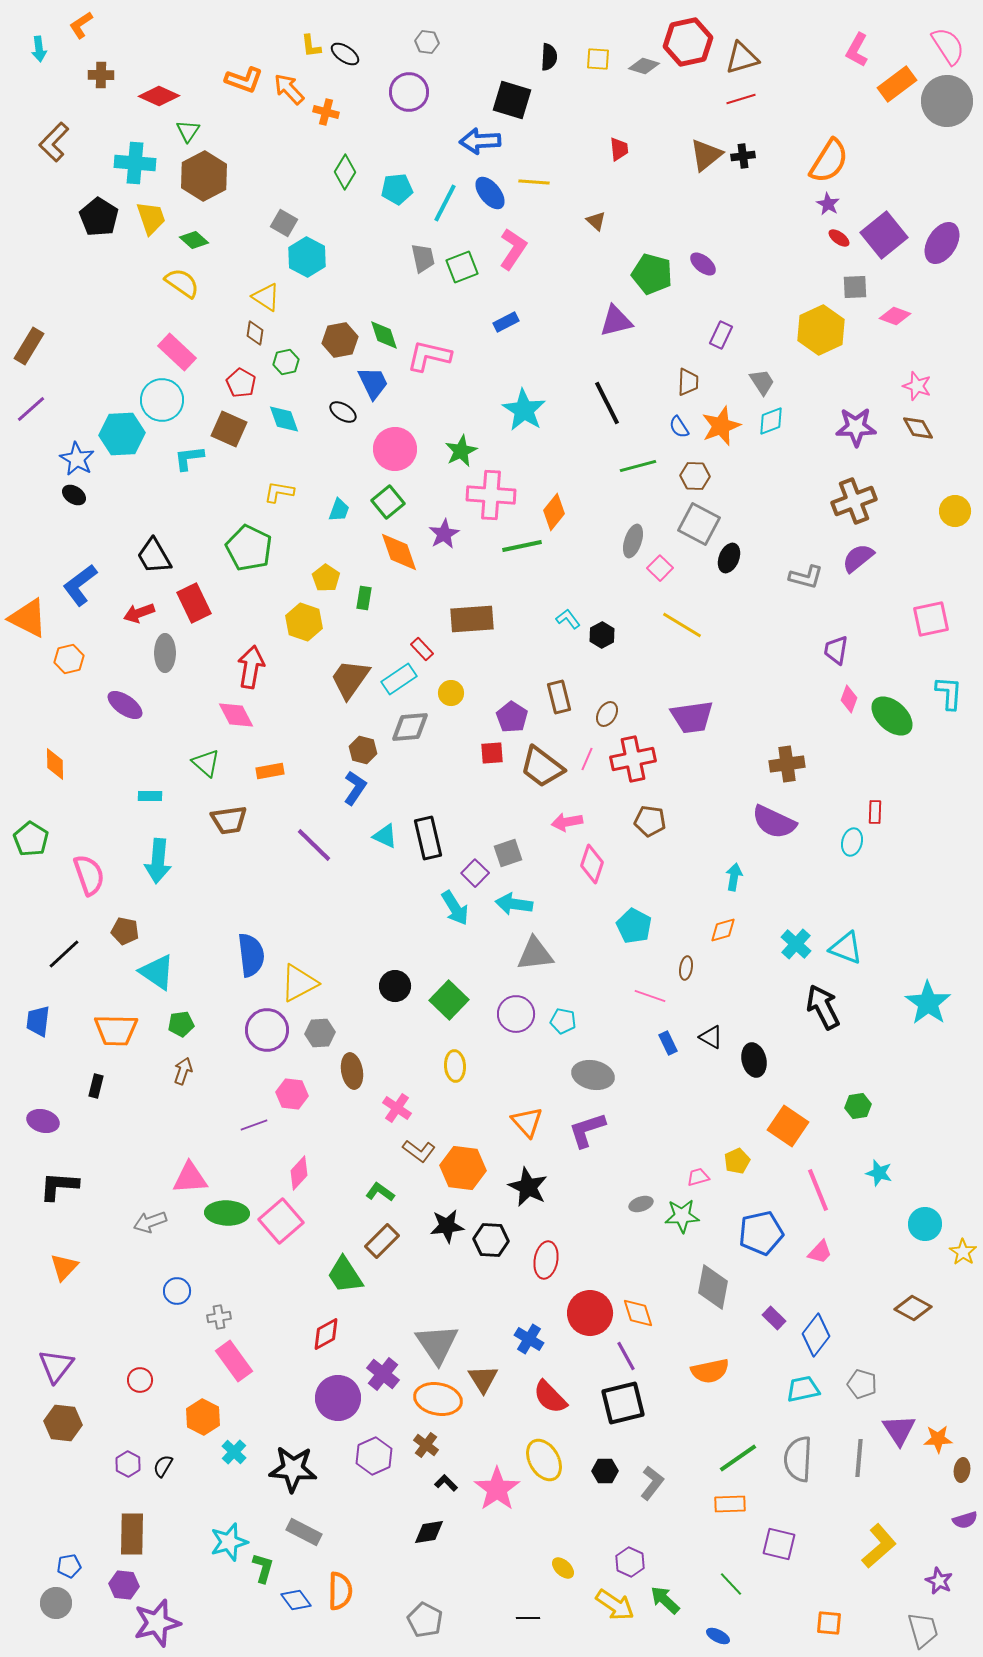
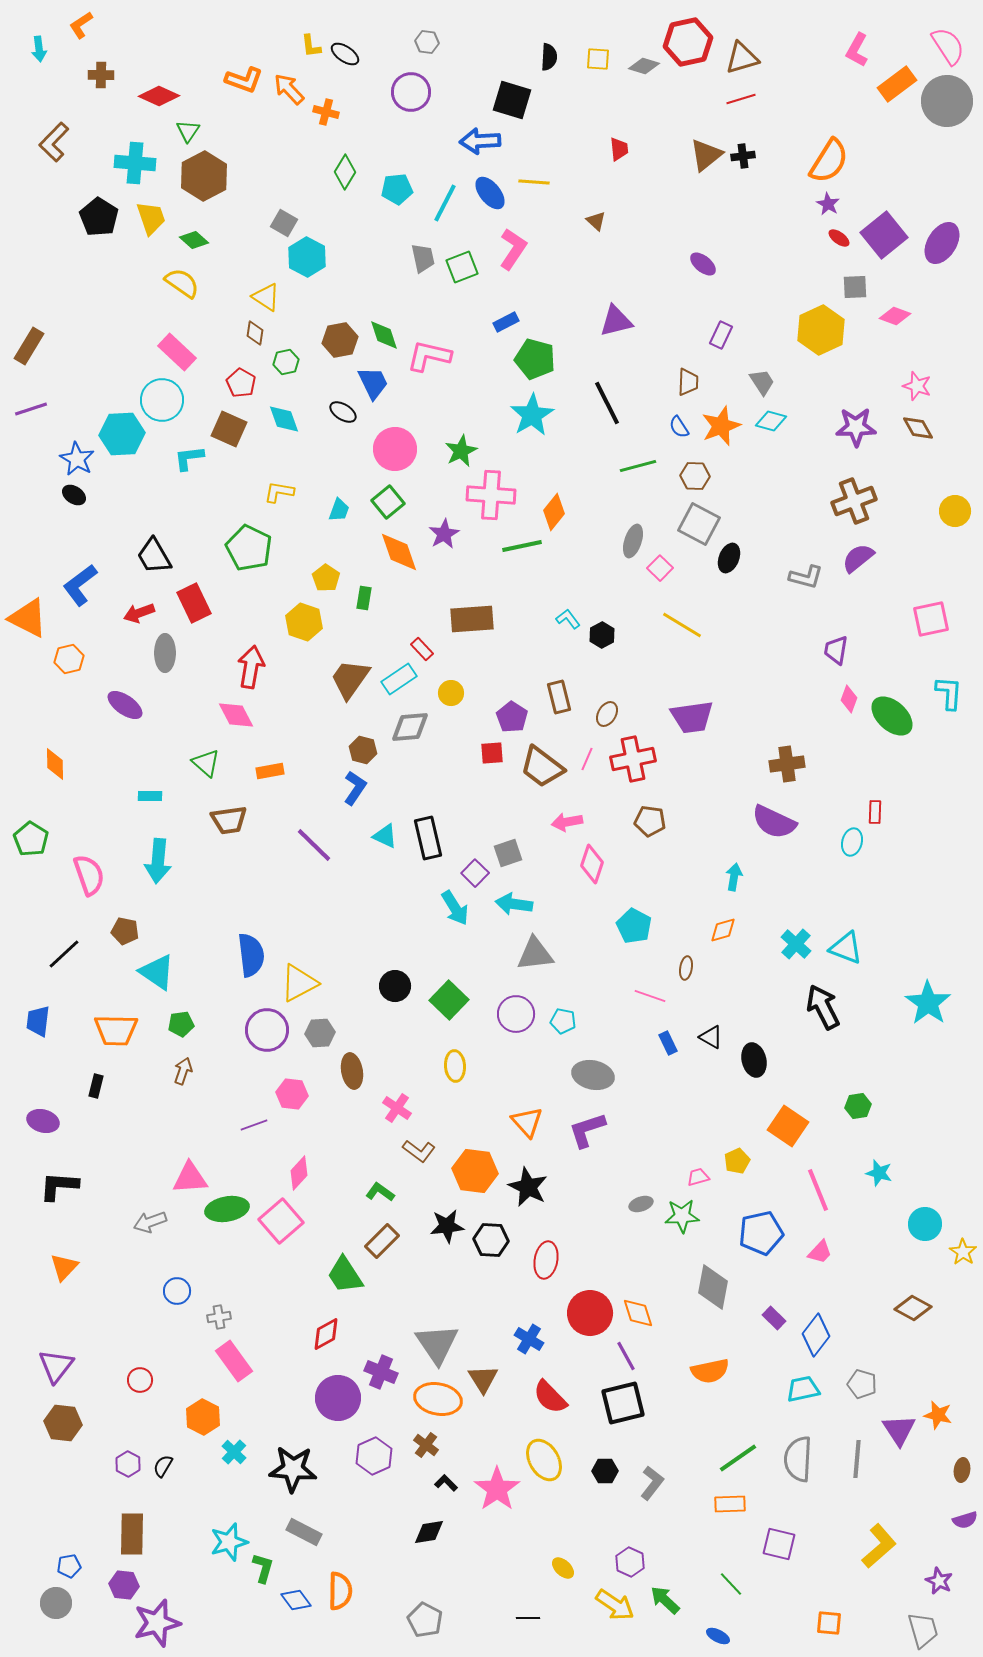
purple circle at (409, 92): moved 2 px right
green pentagon at (652, 274): moved 117 px left, 85 px down
purple line at (31, 409): rotated 24 degrees clockwise
cyan star at (524, 410): moved 8 px right, 5 px down; rotated 9 degrees clockwise
cyan diamond at (771, 421): rotated 36 degrees clockwise
orange hexagon at (463, 1168): moved 12 px right, 3 px down
green ellipse at (227, 1213): moved 4 px up; rotated 12 degrees counterclockwise
purple cross at (383, 1374): moved 2 px left, 2 px up; rotated 16 degrees counterclockwise
orange star at (938, 1439): moved 24 px up; rotated 16 degrees clockwise
gray line at (859, 1458): moved 2 px left, 1 px down
